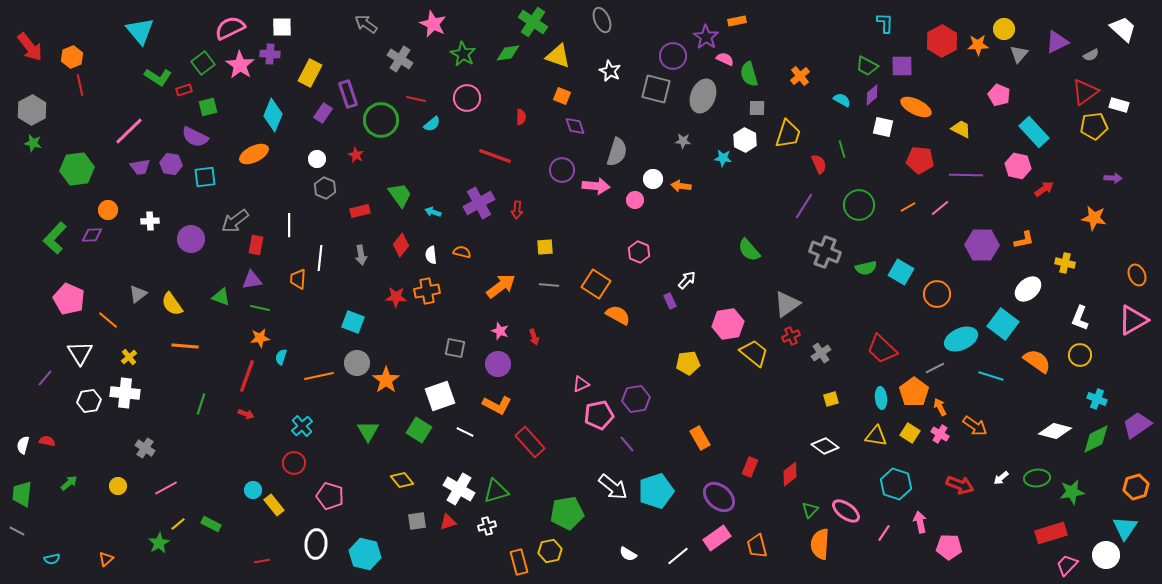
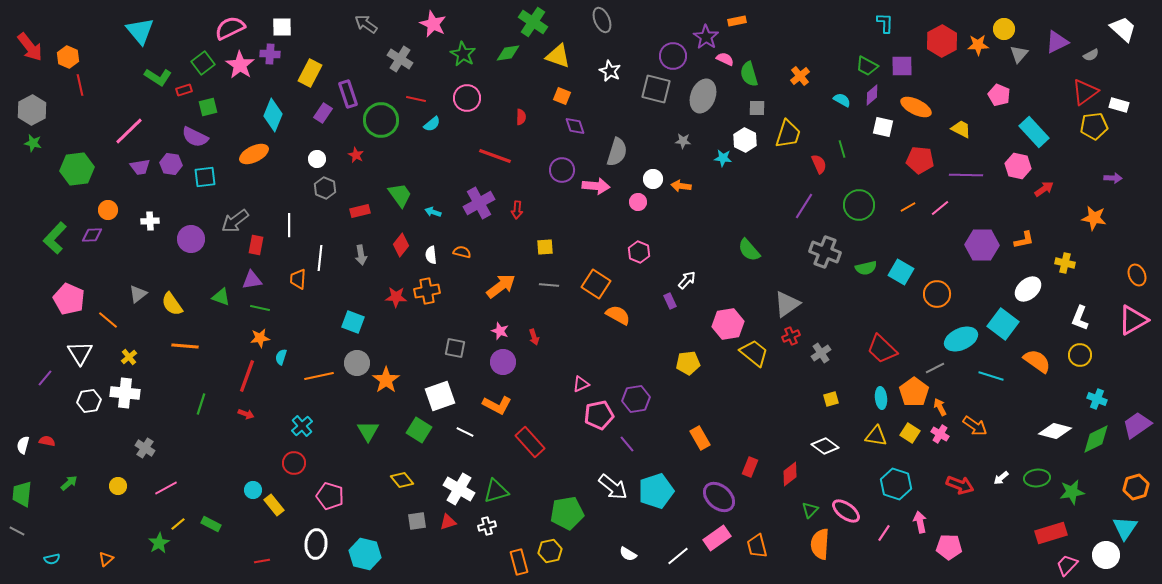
orange hexagon at (72, 57): moved 4 px left; rotated 15 degrees counterclockwise
pink circle at (635, 200): moved 3 px right, 2 px down
purple circle at (498, 364): moved 5 px right, 2 px up
